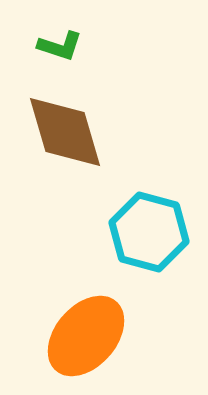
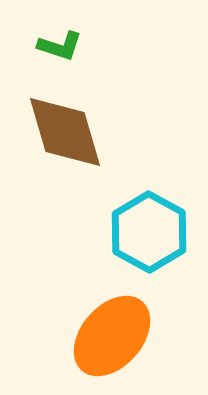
cyan hexagon: rotated 14 degrees clockwise
orange ellipse: moved 26 px right
